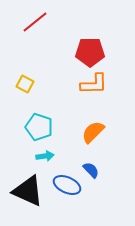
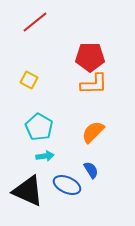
red pentagon: moved 5 px down
yellow square: moved 4 px right, 4 px up
cyan pentagon: rotated 12 degrees clockwise
blue semicircle: rotated 12 degrees clockwise
